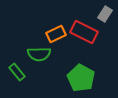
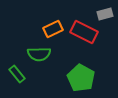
gray rectangle: rotated 42 degrees clockwise
orange rectangle: moved 3 px left, 5 px up
green rectangle: moved 2 px down
